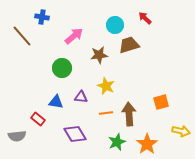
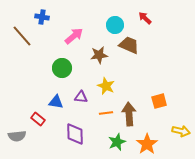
brown trapezoid: rotated 40 degrees clockwise
orange square: moved 2 px left, 1 px up
purple diamond: rotated 30 degrees clockwise
